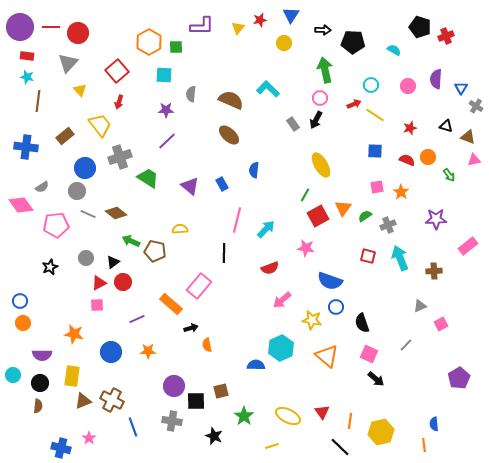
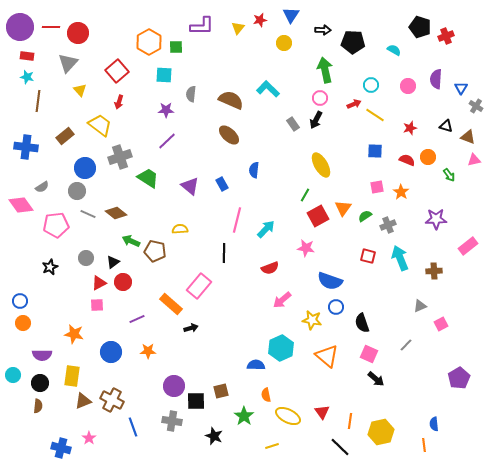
yellow trapezoid at (100, 125): rotated 15 degrees counterclockwise
orange semicircle at (207, 345): moved 59 px right, 50 px down
